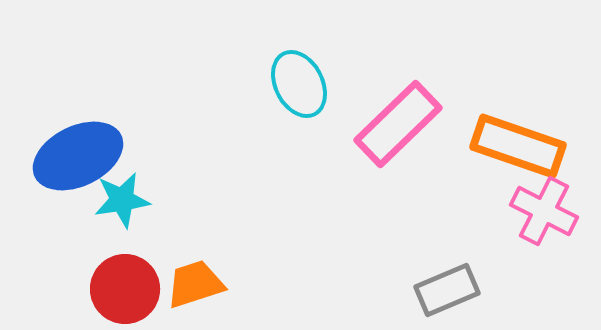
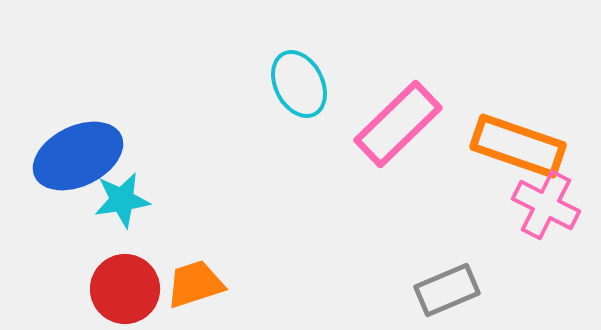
pink cross: moved 2 px right, 6 px up
